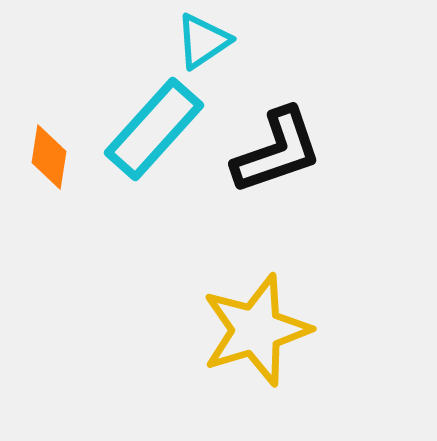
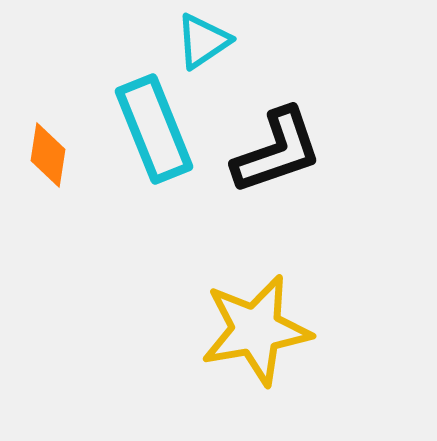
cyan rectangle: rotated 64 degrees counterclockwise
orange diamond: moved 1 px left, 2 px up
yellow star: rotated 7 degrees clockwise
